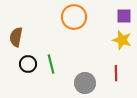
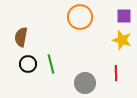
orange circle: moved 6 px right
brown semicircle: moved 5 px right
